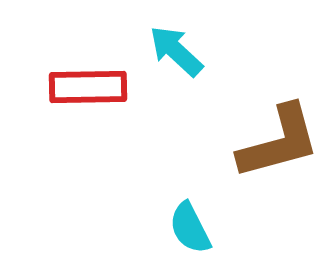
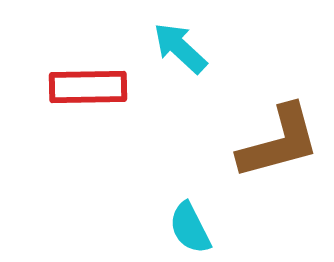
cyan arrow: moved 4 px right, 3 px up
